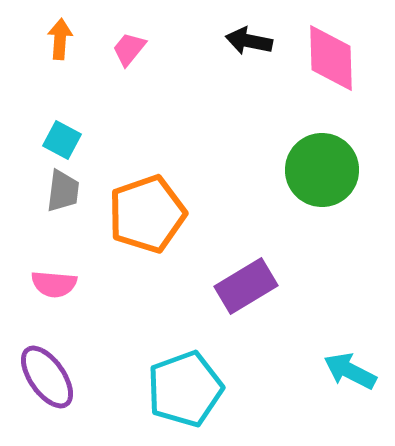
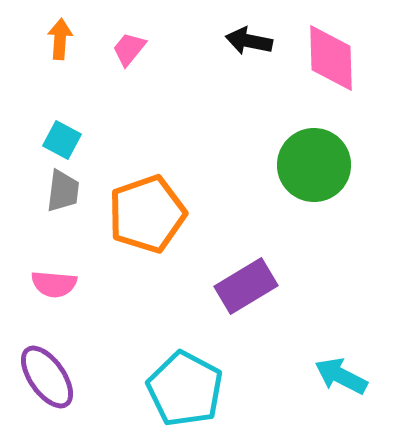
green circle: moved 8 px left, 5 px up
cyan arrow: moved 9 px left, 5 px down
cyan pentagon: rotated 24 degrees counterclockwise
